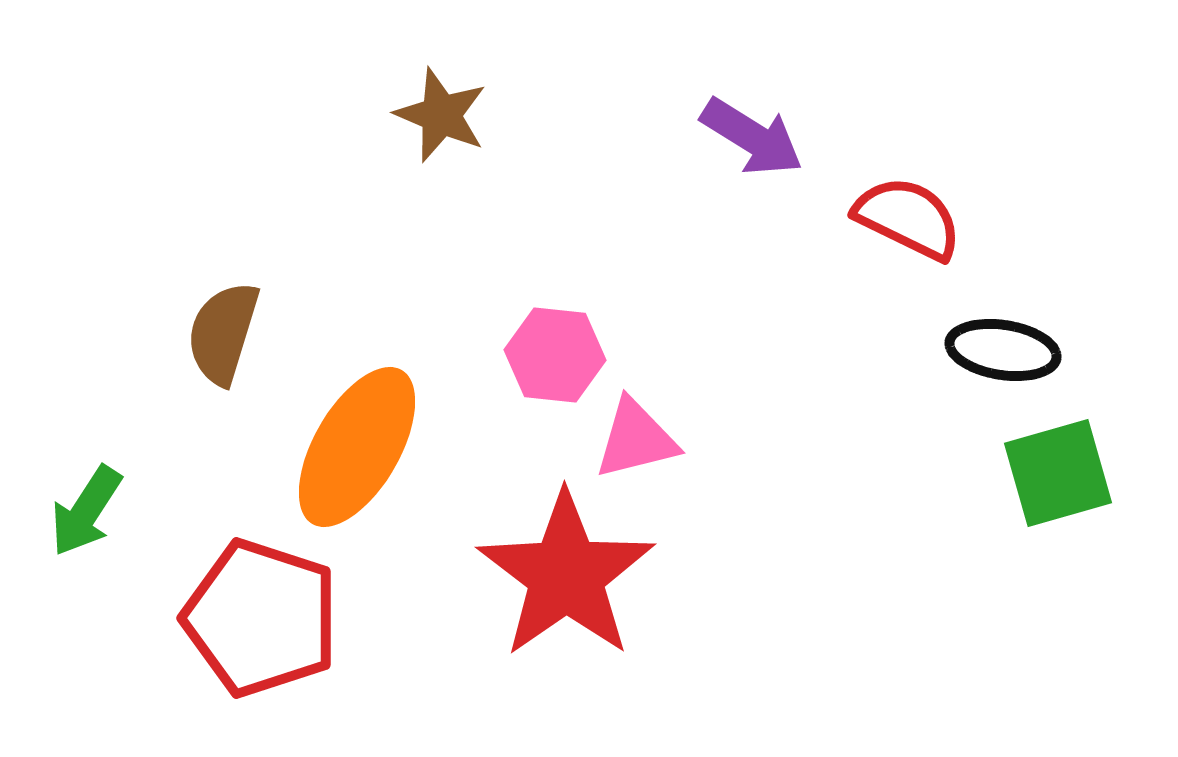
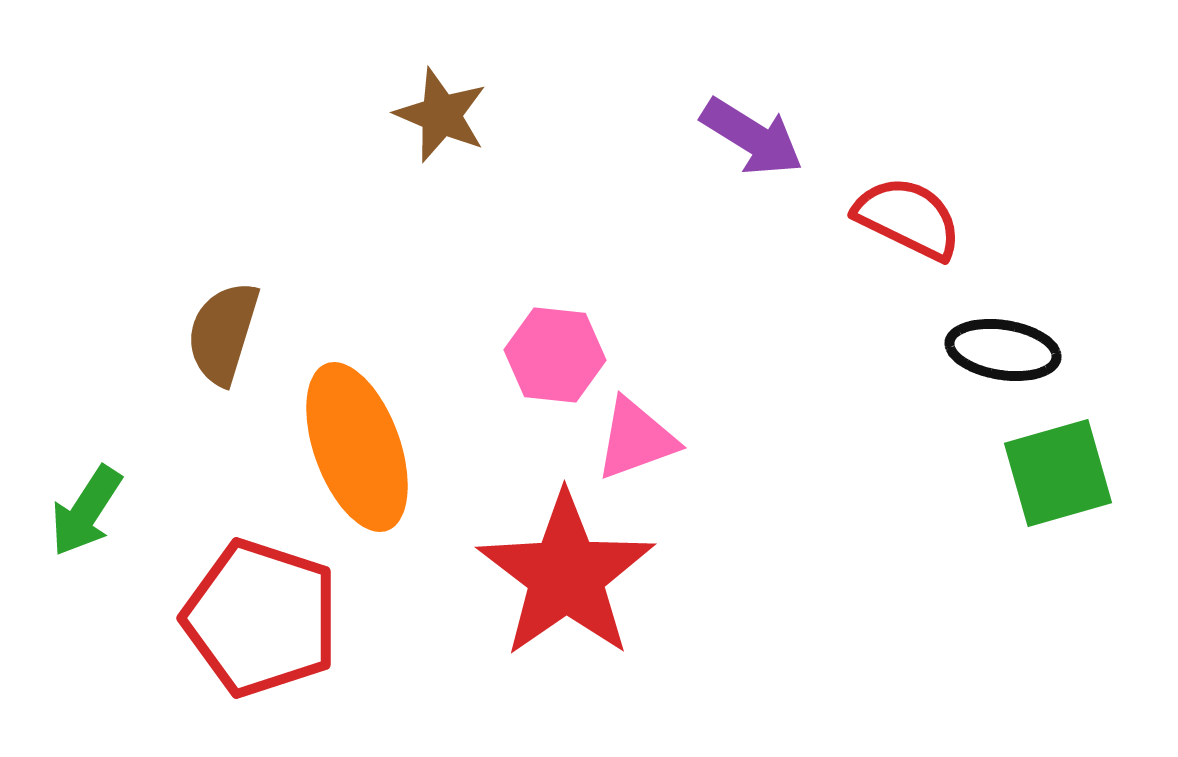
pink triangle: rotated 6 degrees counterclockwise
orange ellipse: rotated 50 degrees counterclockwise
